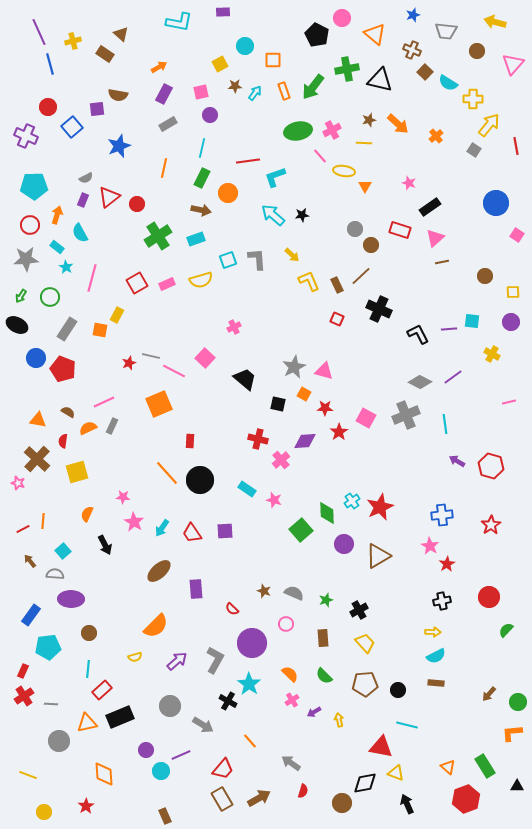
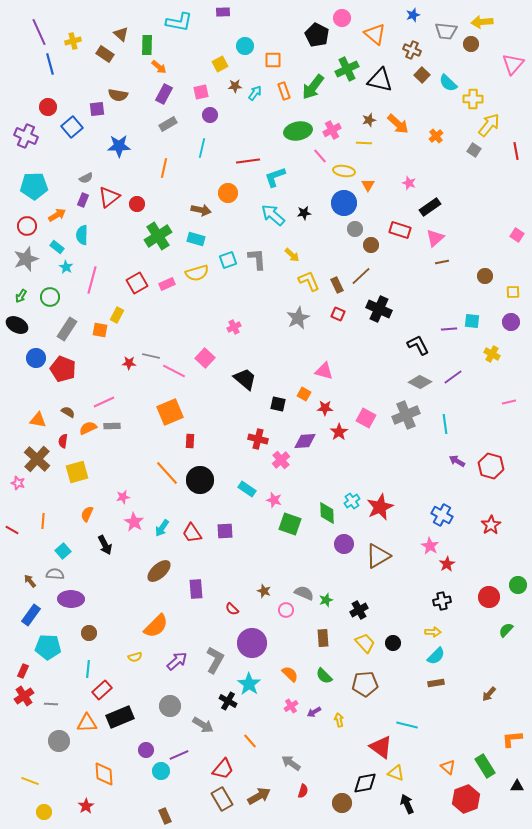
yellow arrow at (495, 22): moved 13 px left; rotated 20 degrees counterclockwise
brown circle at (477, 51): moved 6 px left, 7 px up
orange arrow at (159, 67): rotated 70 degrees clockwise
green cross at (347, 69): rotated 15 degrees counterclockwise
brown square at (425, 72): moved 3 px left, 3 px down
cyan semicircle at (448, 83): rotated 12 degrees clockwise
blue star at (119, 146): rotated 20 degrees clockwise
red line at (516, 146): moved 5 px down
green rectangle at (202, 178): moved 55 px left, 133 px up; rotated 24 degrees counterclockwise
orange triangle at (365, 186): moved 3 px right, 1 px up
blue circle at (496, 203): moved 152 px left
orange arrow at (57, 215): rotated 42 degrees clockwise
black star at (302, 215): moved 2 px right, 2 px up
red circle at (30, 225): moved 3 px left, 1 px down
cyan semicircle at (80, 233): moved 2 px right, 2 px down; rotated 30 degrees clockwise
cyan rectangle at (196, 239): rotated 36 degrees clockwise
gray star at (26, 259): rotated 15 degrees counterclockwise
pink line at (92, 278): moved 2 px down
yellow semicircle at (201, 280): moved 4 px left, 7 px up
red square at (337, 319): moved 1 px right, 5 px up
black L-shape at (418, 334): moved 11 px down
red star at (129, 363): rotated 24 degrees clockwise
gray star at (294, 367): moved 4 px right, 49 px up
orange square at (159, 404): moved 11 px right, 8 px down
gray rectangle at (112, 426): rotated 63 degrees clockwise
pink star at (123, 497): rotated 16 degrees counterclockwise
blue cross at (442, 515): rotated 35 degrees clockwise
red line at (23, 529): moved 11 px left, 1 px down; rotated 56 degrees clockwise
green square at (301, 530): moved 11 px left, 6 px up; rotated 30 degrees counterclockwise
brown arrow at (30, 561): moved 20 px down
gray semicircle at (294, 593): moved 10 px right
pink circle at (286, 624): moved 14 px up
cyan pentagon at (48, 647): rotated 10 degrees clockwise
cyan semicircle at (436, 656): rotated 18 degrees counterclockwise
brown rectangle at (436, 683): rotated 14 degrees counterclockwise
black circle at (398, 690): moved 5 px left, 47 px up
pink cross at (292, 700): moved 1 px left, 6 px down
green circle at (518, 702): moved 117 px up
orange triangle at (87, 723): rotated 10 degrees clockwise
orange L-shape at (512, 733): moved 6 px down
red triangle at (381, 747): rotated 25 degrees clockwise
purple line at (181, 755): moved 2 px left
yellow line at (28, 775): moved 2 px right, 6 px down
brown arrow at (259, 798): moved 2 px up
